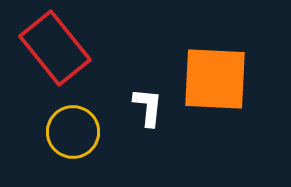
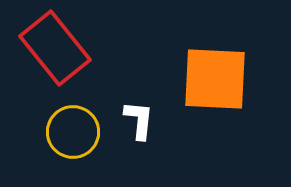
white L-shape: moved 9 px left, 13 px down
